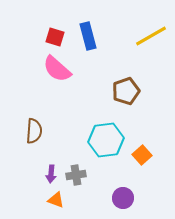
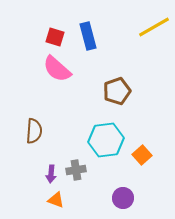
yellow line: moved 3 px right, 9 px up
brown pentagon: moved 9 px left
gray cross: moved 5 px up
